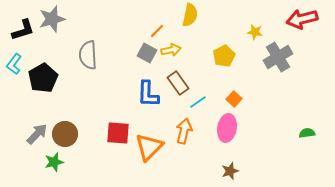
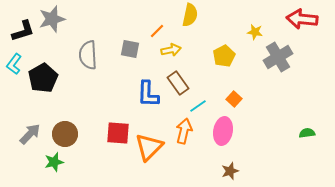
red arrow: rotated 20 degrees clockwise
black L-shape: moved 1 px down
gray square: moved 17 px left, 4 px up; rotated 18 degrees counterclockwise
cyan line: moved 4 px down
pink ellipse: moved 4 px left, 3 px down
gray arrow: moved 7 px left
